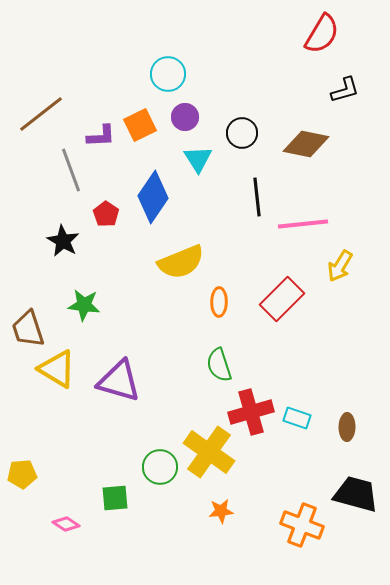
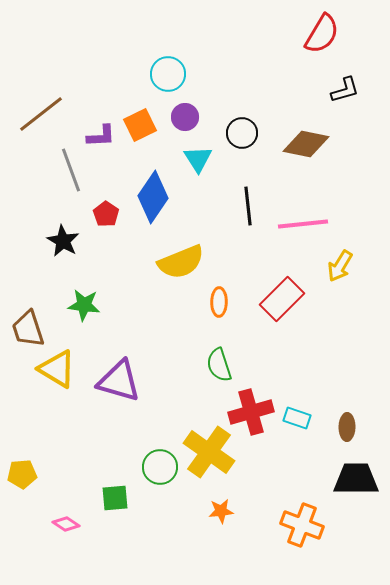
black line: moved 9 px left, 9 px down
black trapezoid: moved 15 px up; rotated 15 degrees counterclockwise
